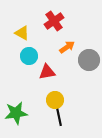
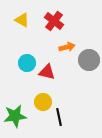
red cross: rotated 18 degrees counterclockwise
yellow triangle: moved 13 px up
orange arrow: rotated 21 degrees clockwise
cyan circle: moved 2 px left, 7 px down
red triangle: rotated 24 degrees clockwise
yellow circle: moved 12 px left, 2 px down
green star: moved 1 px left, 3 px down
